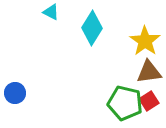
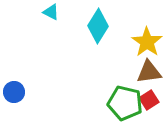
cyan diamond: moved 6 px right, 2 px up
yellow star: moved 2 px right, 1 px down
blue circle: moved 1 px left, 1 px up
red square: moved 1 px up
